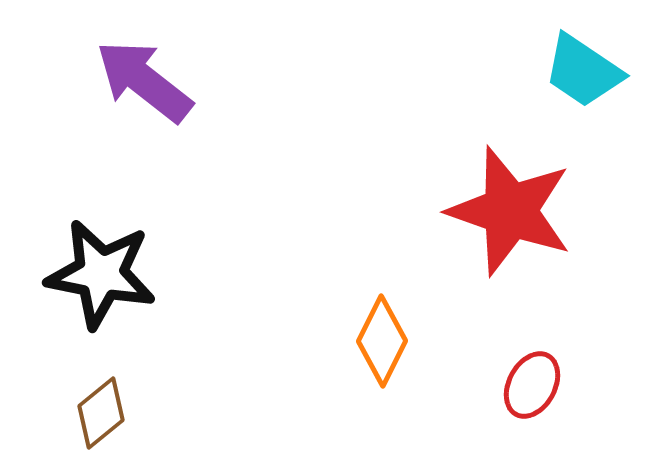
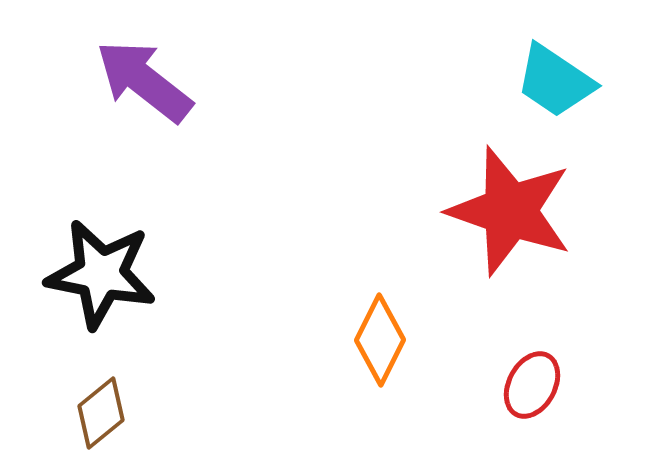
cyan trapezoid: moved 28 px left, 10 px down
orange diamond: moved 2 px left, 1 px up
